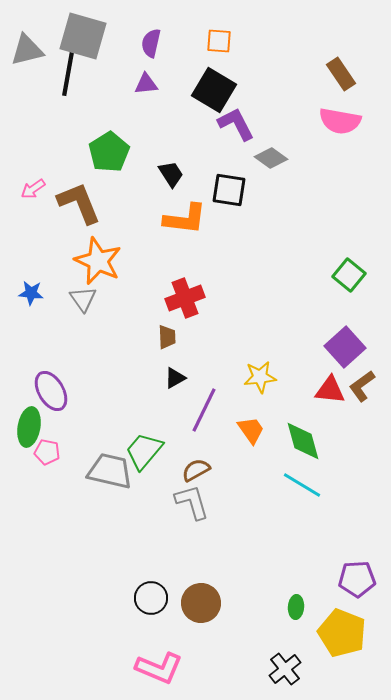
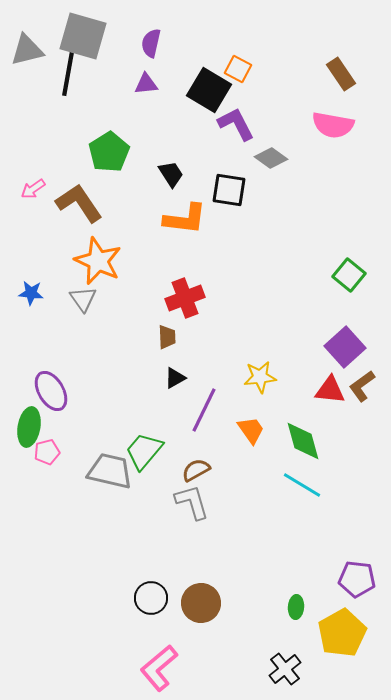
orange square at (219, 41): moved 19 px right, 28 px down; rotated 24 degrees clockwise
black square at (214, 90): moved 5 px left
pink semicircle at (340, 121): moved 7 px left, 4 px down
brown L-shape at (79, 203): rotated 12 degrees counterclockwise
pink pentagon at (47, 452): rotated 25 degrees counterclockwise
purple pentagon at (357, 579): rotated 9 degrees clockwise
yellow pentagon at (342, 633): rotated 21 degrees clockwise
pink L-shape at (159, 668): rotated 117 degrees clockwise
